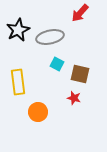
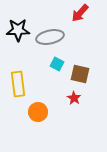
black star: rotated 25 degrees clockwise
yellow rectangle: moved 2 px down
red star: rotated 16 degrees clockwise
